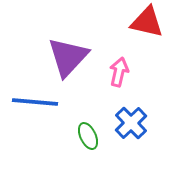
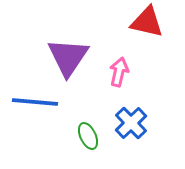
purple triangle: rotated 9 degrees counterclockwise
